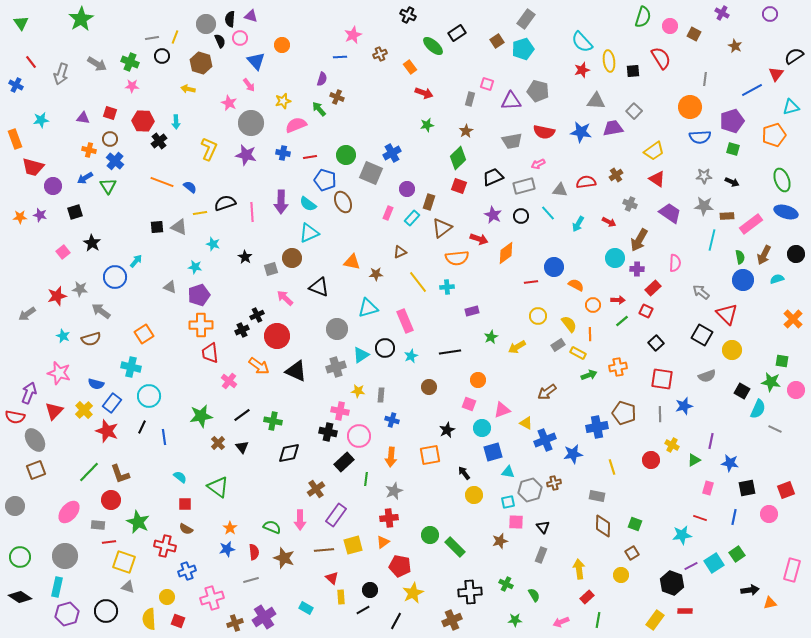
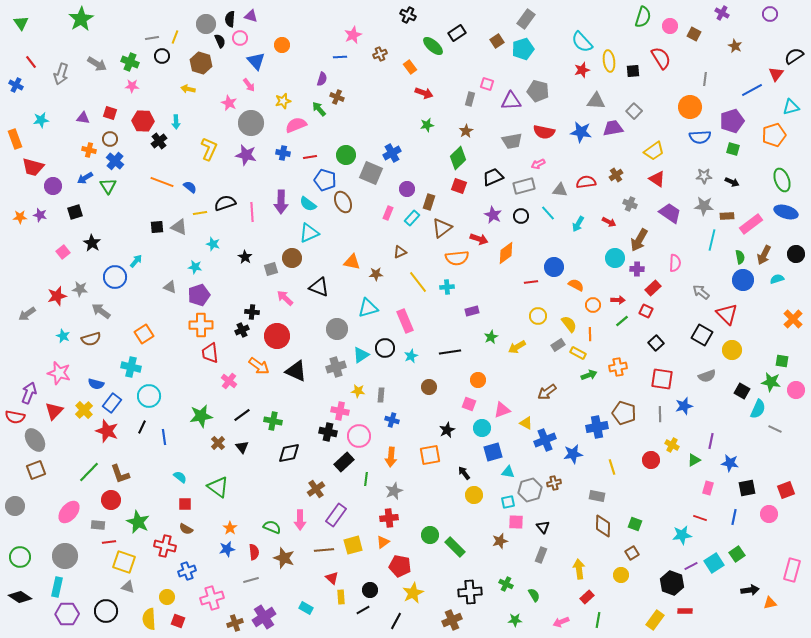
black cross at (257, 315): moved 5 px left, 3 px up; rotated 32 degrees clockwise
purple hexagon at (67, 614): rotated 15 degrees clockwise
